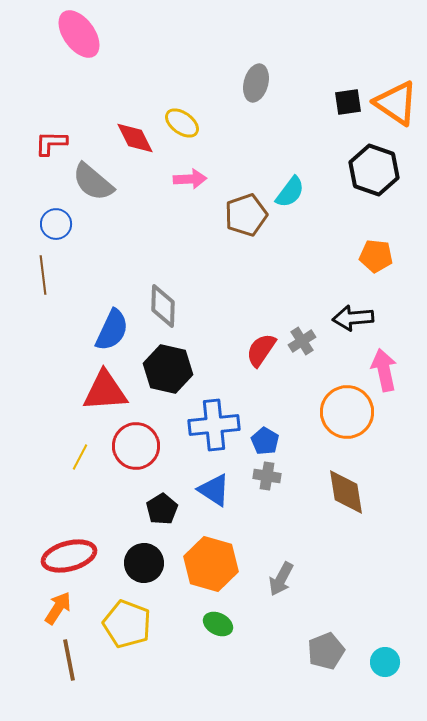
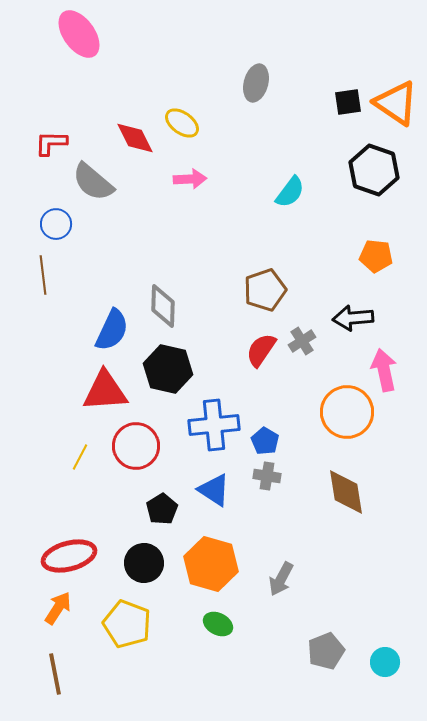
brown pentagon at (246, 215): moved 19 px right, 75 px down
brown line at (69, 660): moved 14 px left, 14 px down
